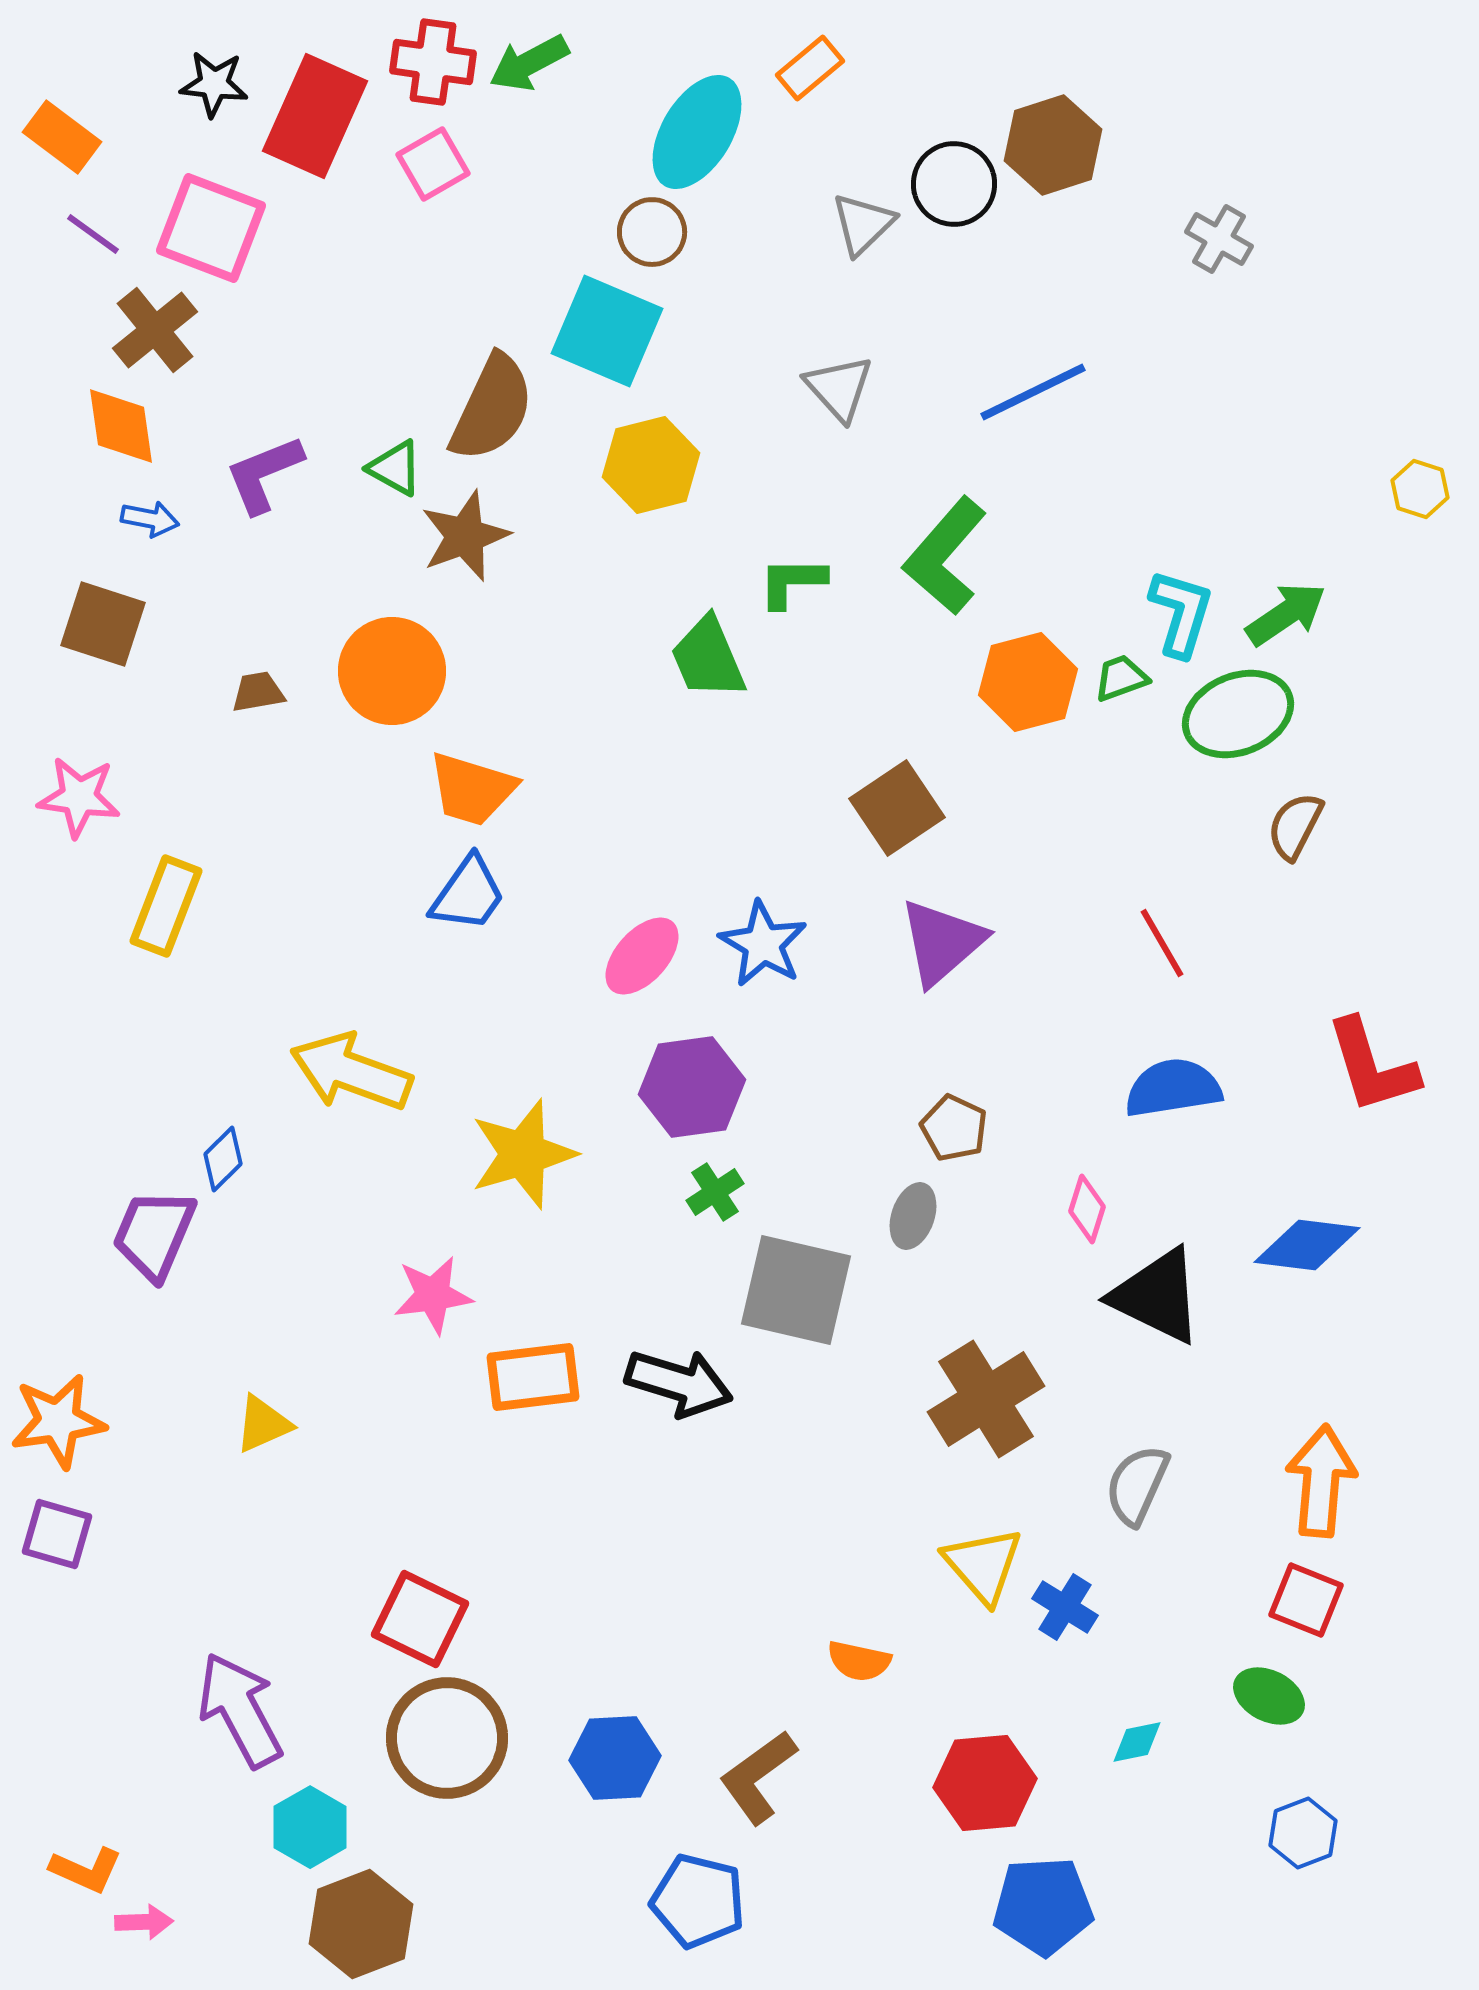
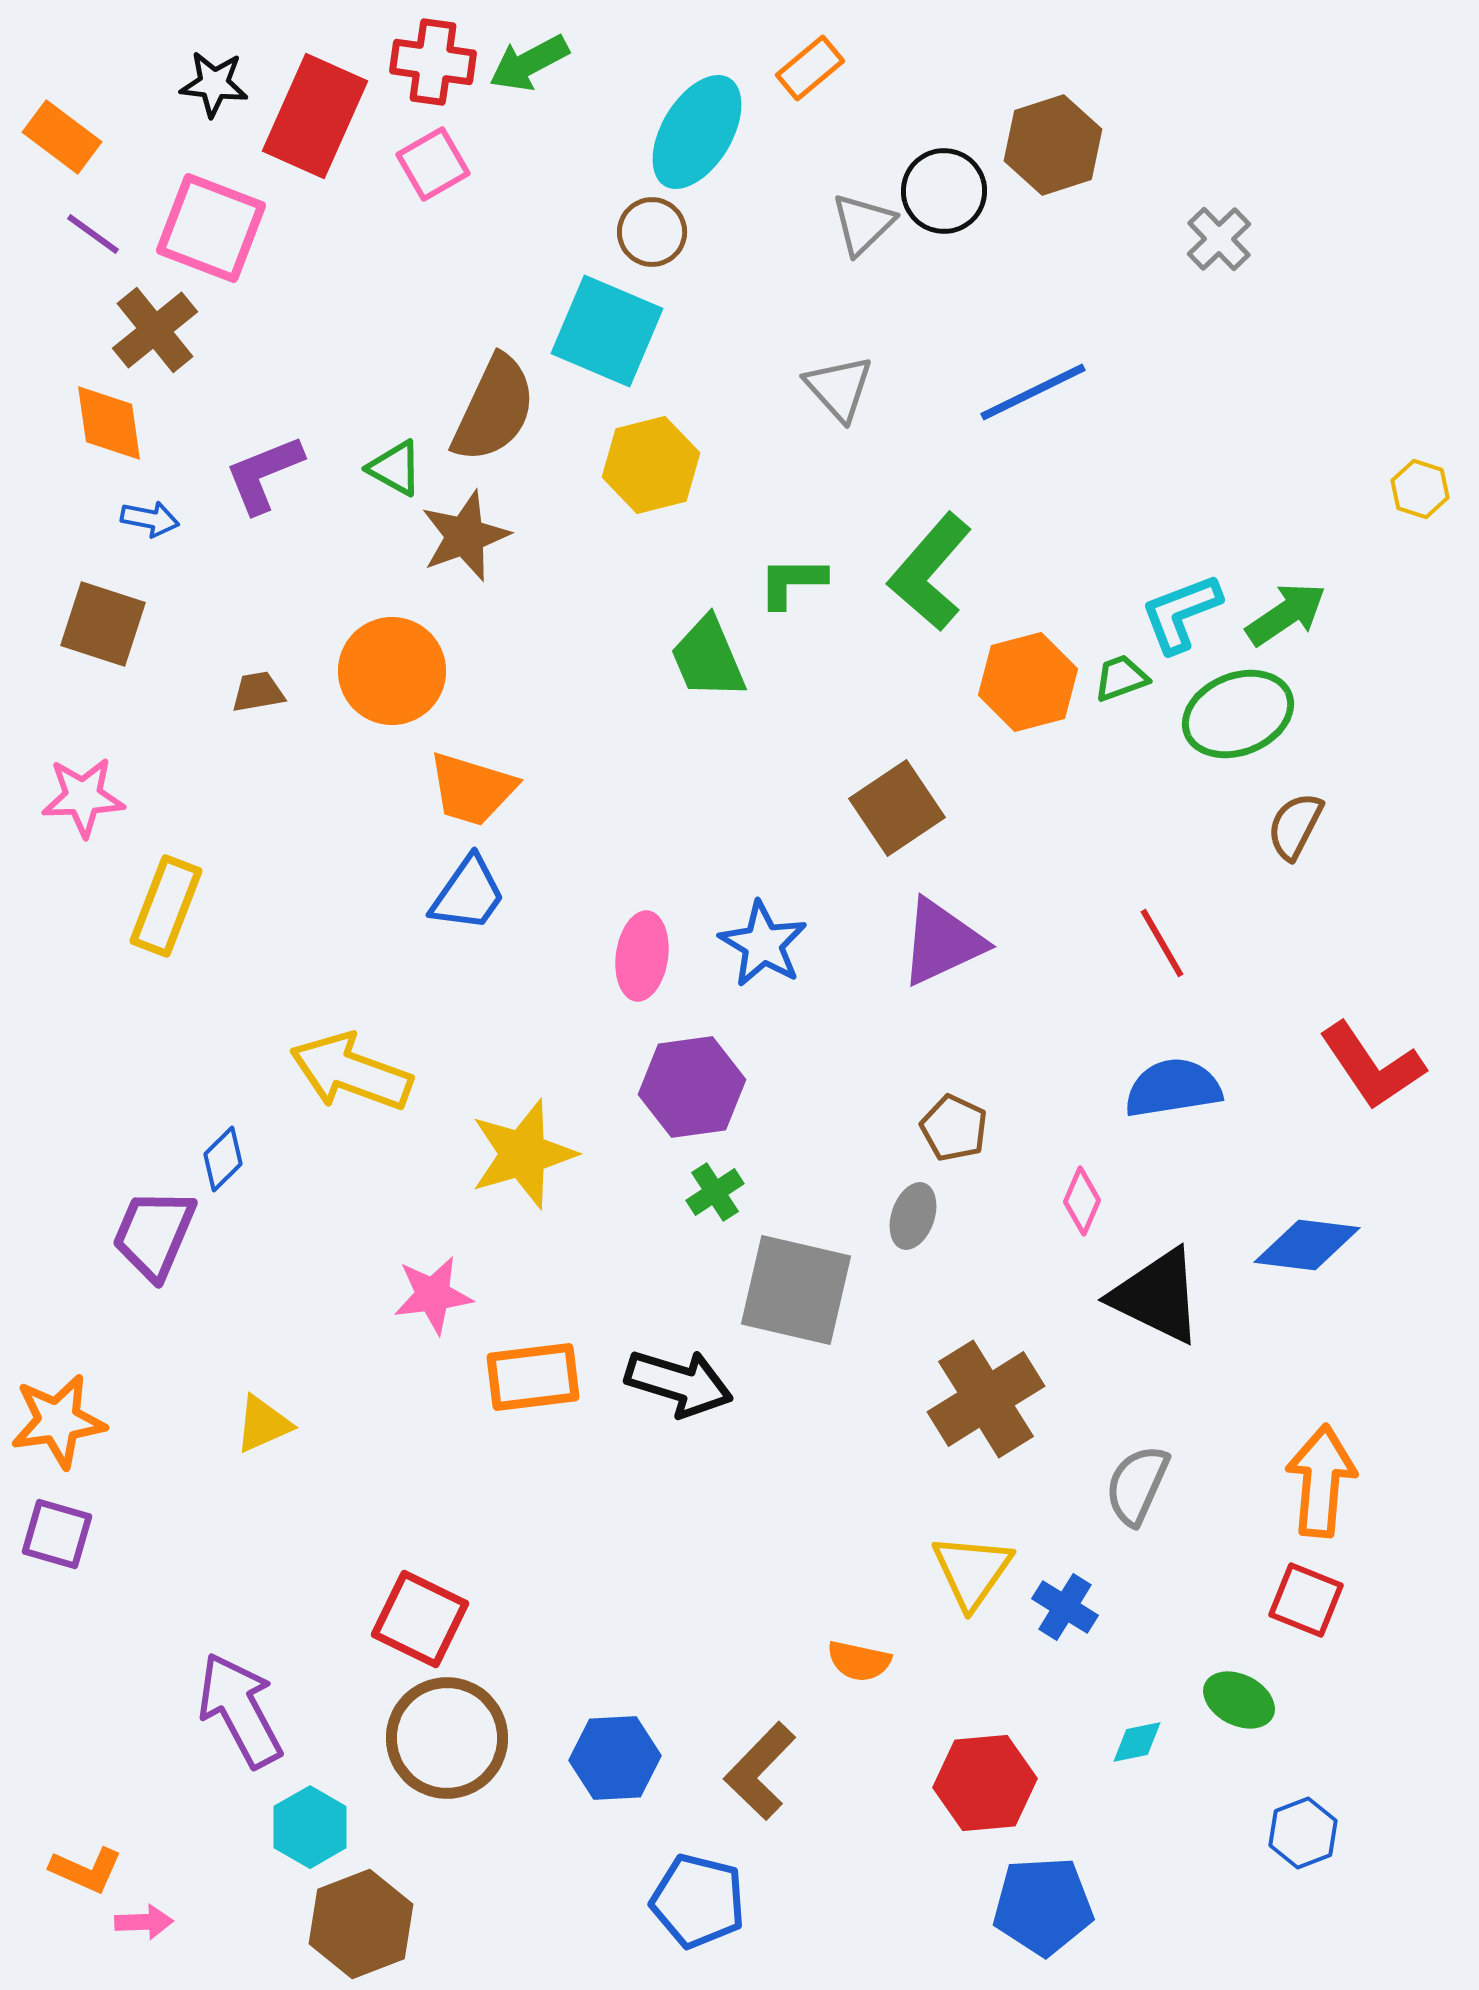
black circle at (954, 184): moved 10 px left, 7 px down
gray cross at (1219, 239): rotated 16 degrees clockwise
brown semicircle at (492, 408): moved 2 px right, 1 px down
orange diamond at (121, 426): moved 12 px left, 3 px up
green L-shape at (945, 556): moved 15 px left, 16 px down
cyan L-shape at (1181, 613): rotated 128 degrees counterclockwise
pink star at (79, 797): moved 4 px right; rotated 10 degrees counterclockwise
purple triangle at (942, 942): rotated 16 degrees clockwise
pink ellipse at (642, 956): rotated 34 degrees counterclockwise
red L-shape at (1372, 1066): rotated 17 degrees counterclockwise
pink diamond at (1087, 1209): moved 5 px left, 8 px up; rotated 6 degrees clockwise
yellow triangle at (983, 1565): moved 11 px left, 6 px down; rotated 16 degrees clockwise
green ellipse at (1269, 1696): moved 30 px left, 4 px down
brown L-shape at (758, 1777): moved 2 px right, 6 px up; rotated 10 degrees counterclockwise
